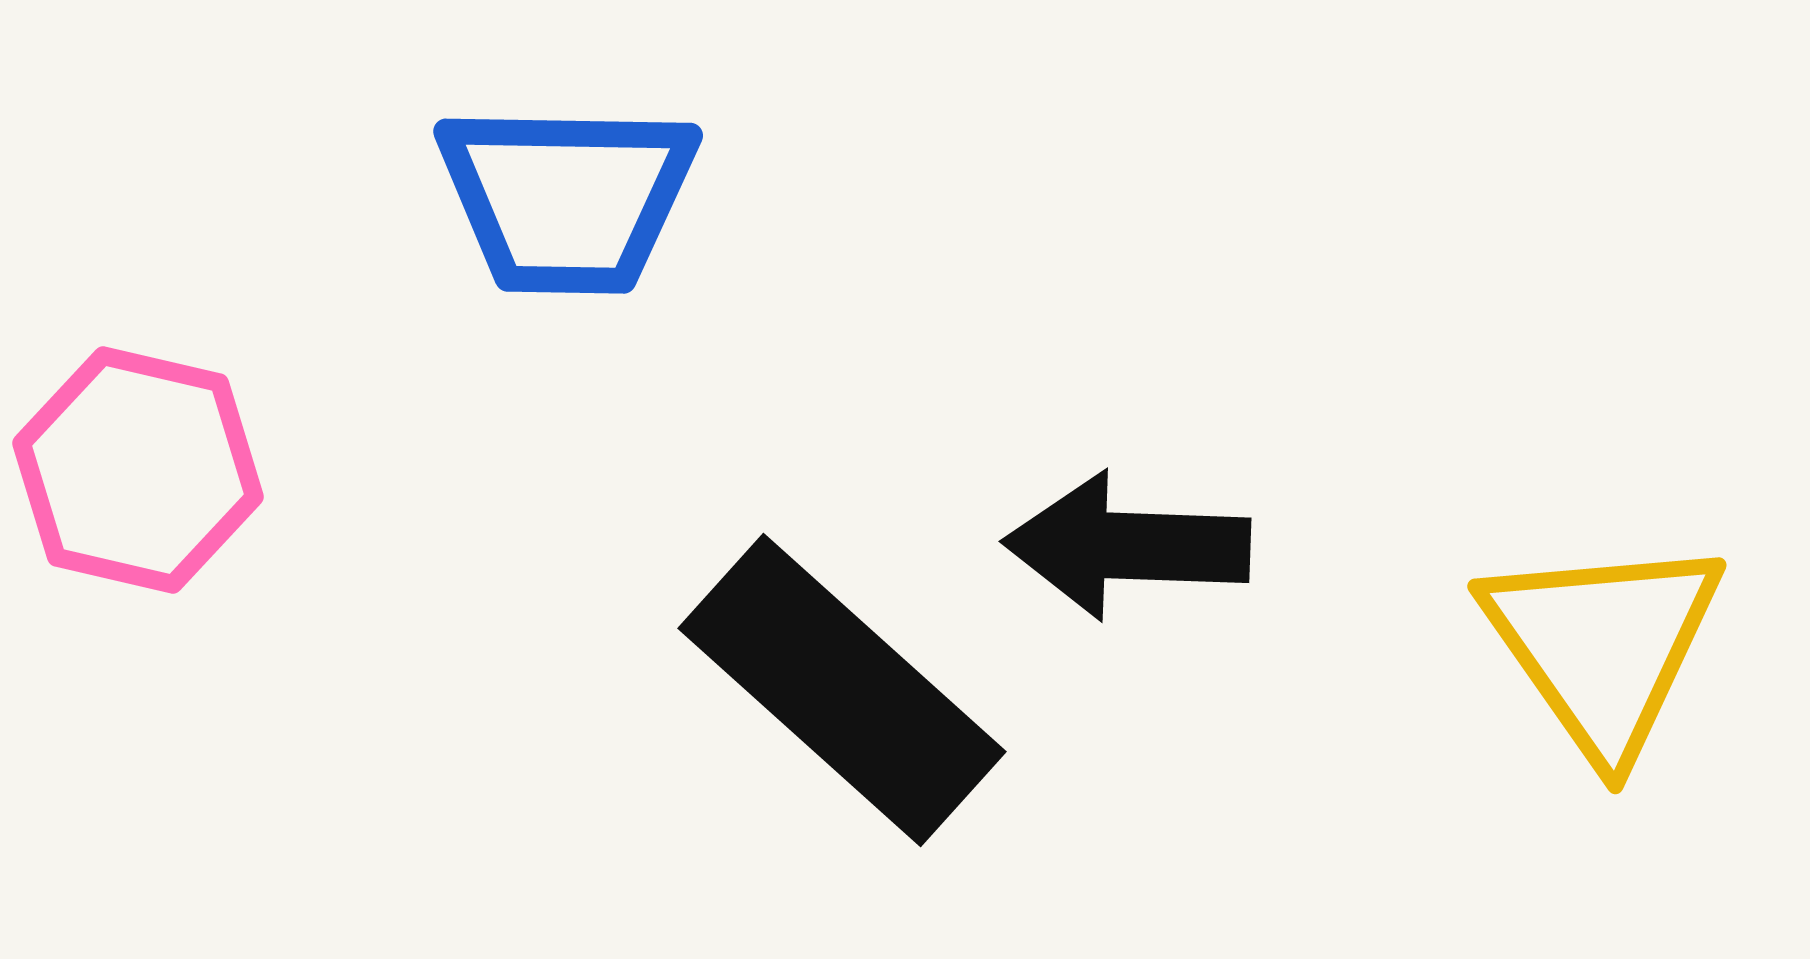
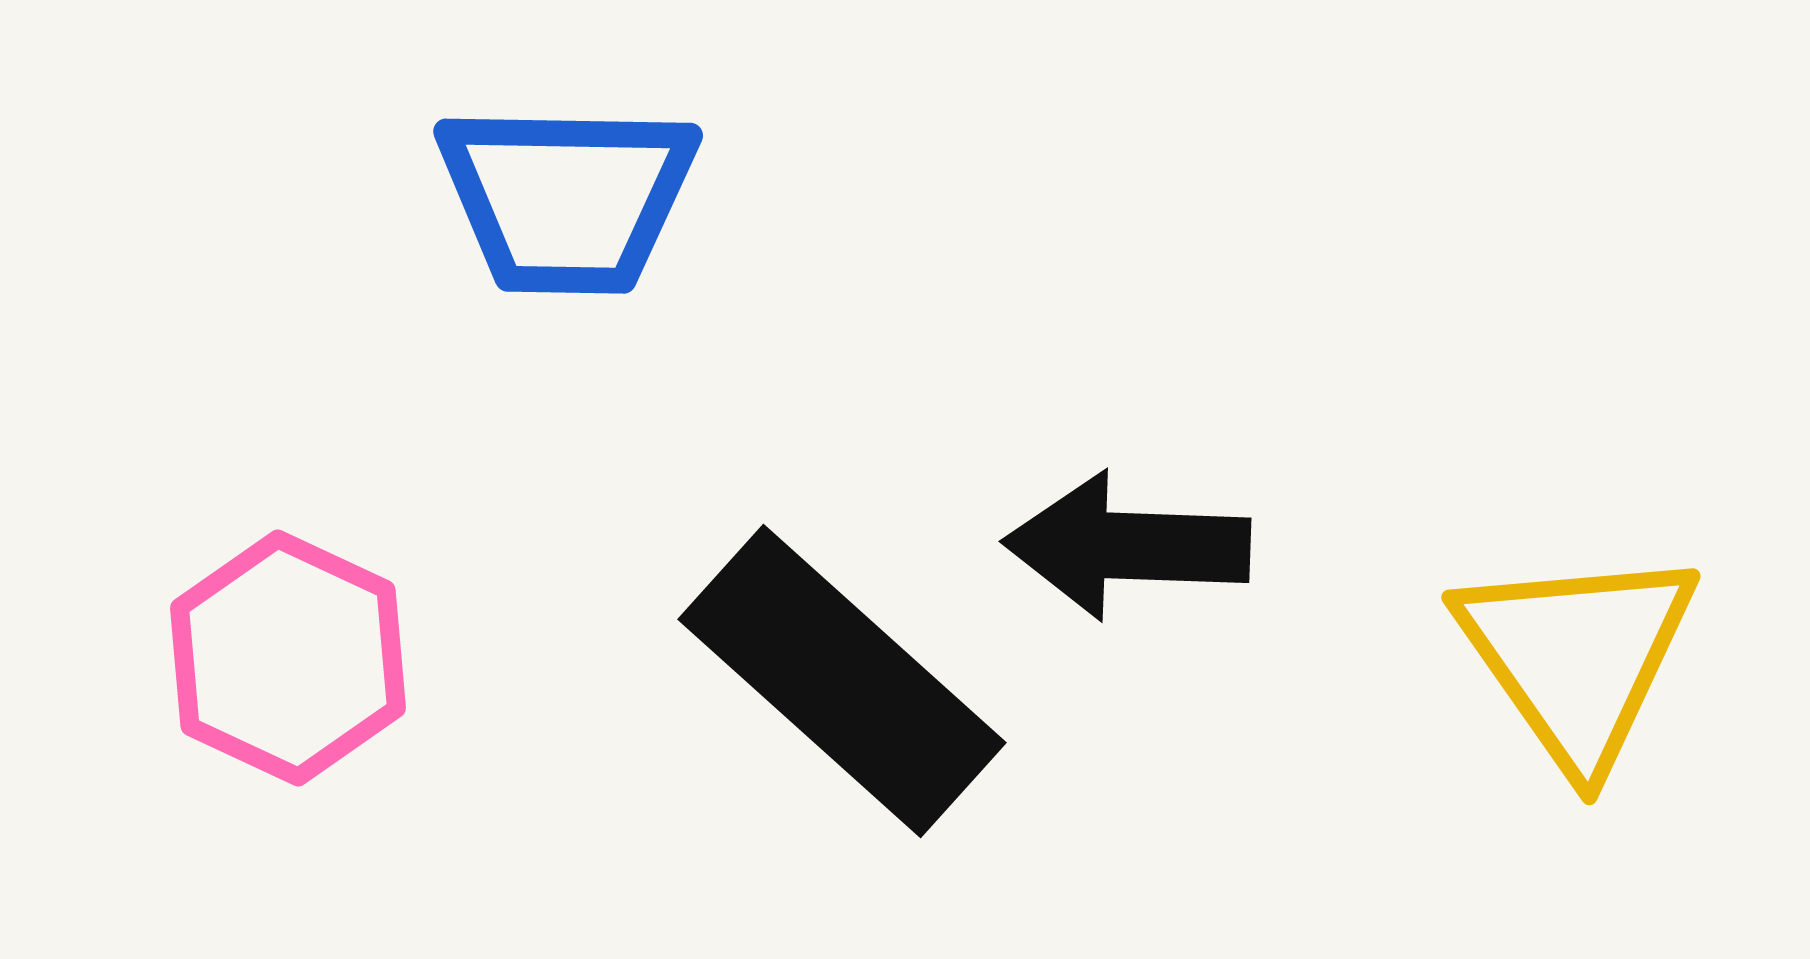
pink hexagon: moved 150 px right, 188 px down; rotated 12 degrees clockwise
yellow triangle: moved 26 px left, 11 px down
black rectangle: moved 9 px up
